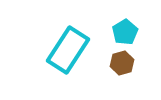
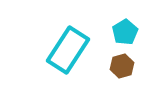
brown hexagon: moved 3 px down
